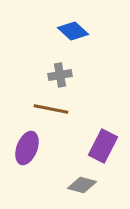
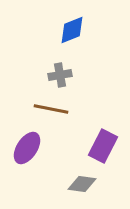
blue diamond: moved 1 px left, 1 px up; rotated 64 degrees counterclockwise
purple ellipse: rotated 12 degrees clockwise
gray diamond: moved 1 px up; rotated 8 degrees counterclockwise
